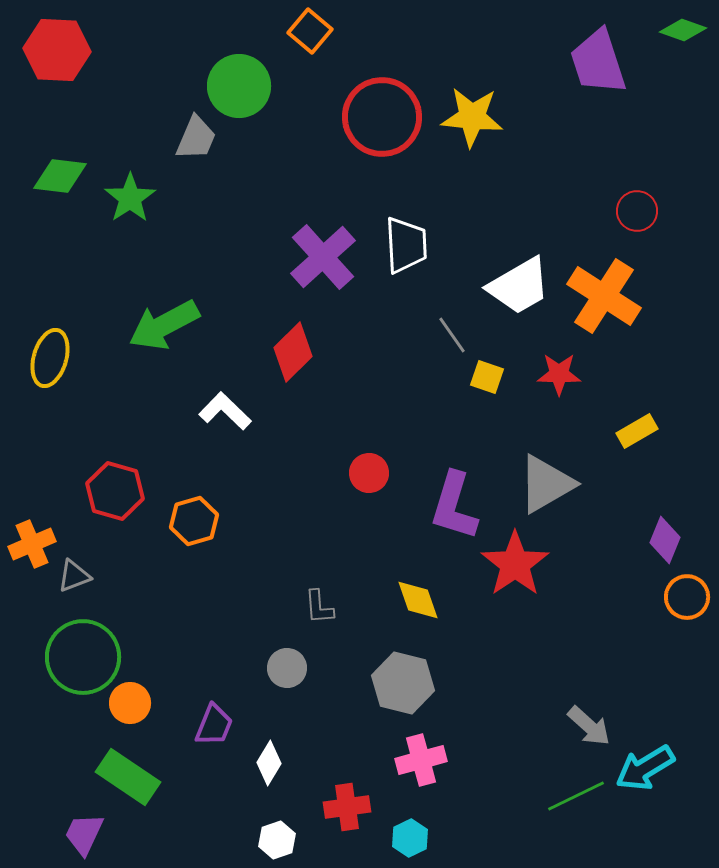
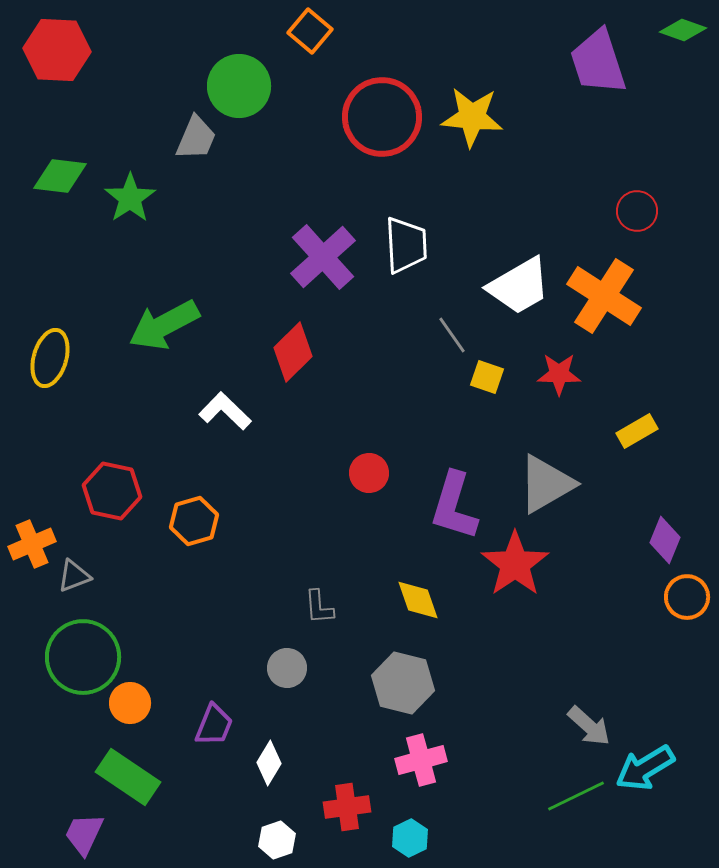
red hexagon at (115, 491): moved 3 px left; rotated 4 degrees counterclockwise
